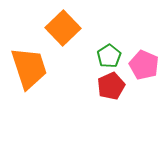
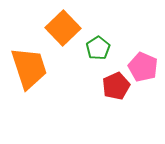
green pentagon: moved 11 px left, 8 px up
pink pentagon: moved 1 px left, 2 px down
red pentagon: moved 5 px right
